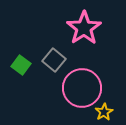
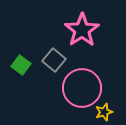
pink star: moved 2 px left, 2 px down
yellow star: rotated 12 degrees clockwise
